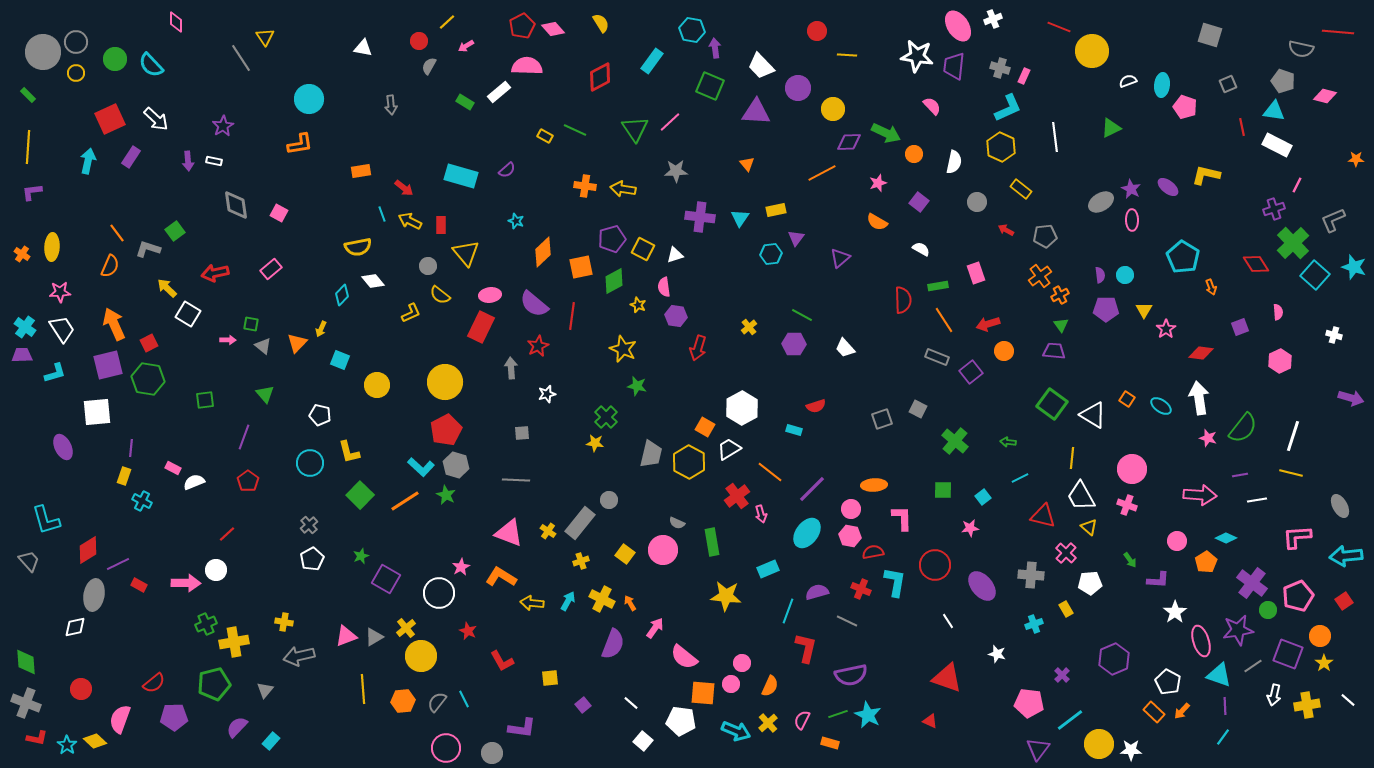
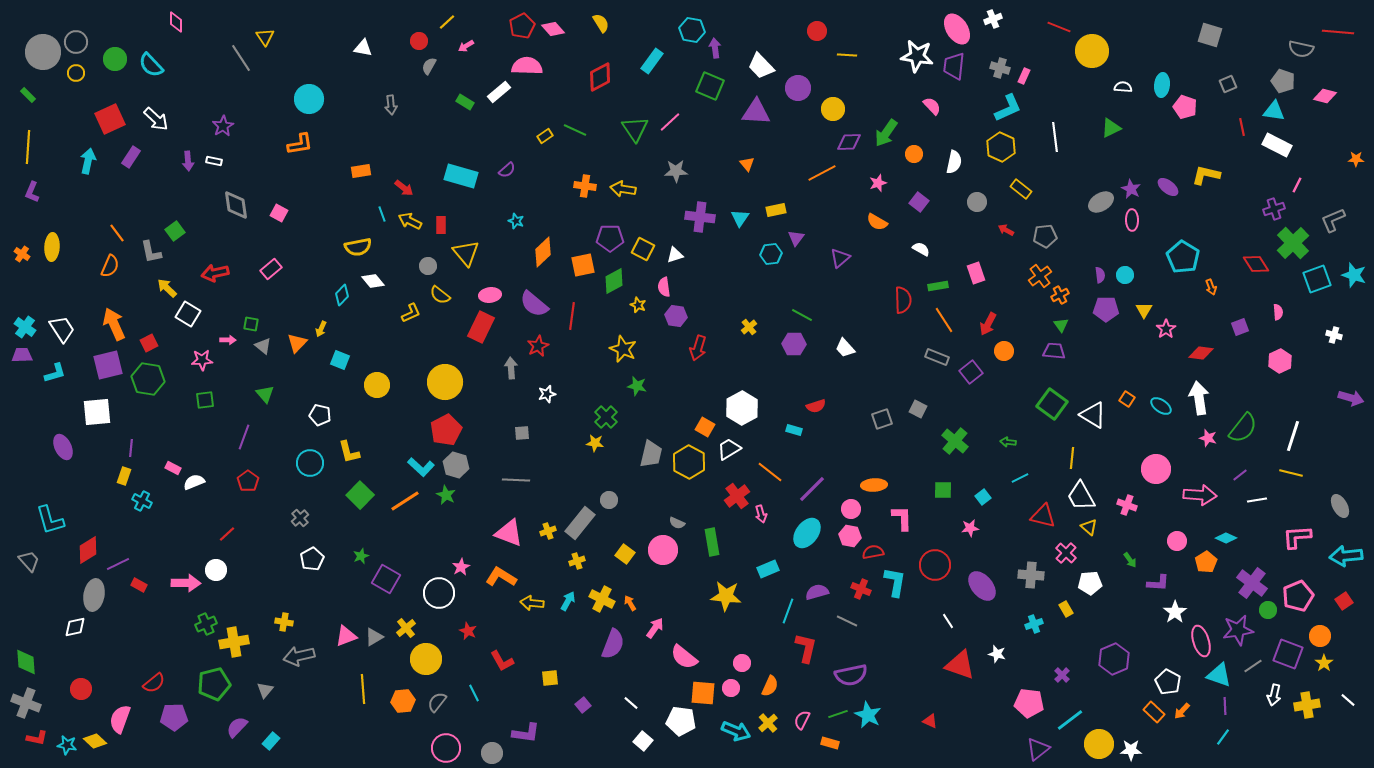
pink ellipse at (958, 26): moved 1 px left, 3 px down
white semicircle at (1128, 81): moved 5 px left, 6 px down; rotated 24 degrees clockwise
green arrow at (886, 133): rotated 100 degrees clockwise
yellow rectangle at (545, 136): rotated 63 degrees counterclockwise
purple L-shape at (32, 192): rotated 60 degrees counterclockwise
purple pentagon at (612, 239): moved 2 px left, 1 px up; rotated 16 degrees clockwise
gray L-shape at (148, 249): moved 3 px right, 3 px down; rotated 120 degrees counterclockwise
orange square at (581, 267): moved 2 px right, 2 px up
cyan star at (1354, 267): moved 8 px down
cyan square at (1315, 275): moved 2 px right, 4 px down; rotated 28 degrees clockwise
pink star at (60, 292): moved 142 px right, 68 px down
red arrow at (988, 324): rotated 45 degrees counterclockwise
pink circle at (1132, 469): moved 24 px right
purple line at (1240, 475): rotated 28 degrees counterclockwise
cyan L-shape at (46, 520): moved 4 px right
gray cross at (309, 525): moved 9 px left, 7 px up
yellow cross at (548, 531): rotated 35 degrees clockwise
yellow cross at (581, 561): moved 4 px left
purple L-shape at (1158, 580): moved 3 px down
yellow circle at (421, 656): moved 5 px right, 3 px down
red triangle at (947, 678): moved 13 px right, 13 px up
pink circle at (731, 684): moved 4 px down
cyan line at (464, 699): moved 10 px right, 6 px up
purple L-shape at (522, 728): moved 4 px right, 5 px down
cyan star at (67, 745): rotated 24 degrees counterclockwise
purple triangle at (1038, 749): rotated 15 degrees clockwise
